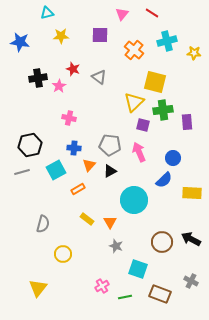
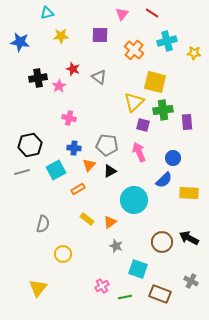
gray pentagon at (110, 145): moved 3 px left
yellow rectangle at (192, 193): moved 3 px left
orange triangle at (110, 222): rotated 24 degrees clockwise
black arrow at (191, 239): moved 2 px left, 1 px up
